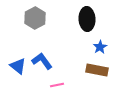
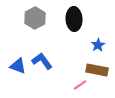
black ellipse: moved 13 px left
blue star: moved 2 px left, 2 px up
blue triangle: rotated 18 degrees counterclockwise
pink line: moved 23 px right; rotated 24 degrees counterclockwise
